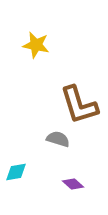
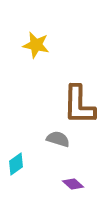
brown L-shape: rotated 18 degrees clockwise
cyan diamond: moved 8 px up; rotated 25 degrees counterclockwise
